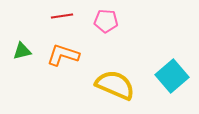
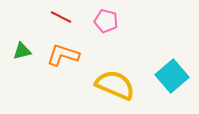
red line: moved 1 px left, 1 px down; rotated 35 degrees clockwise
pink pentagon: rotated 10 degrees clockwise
